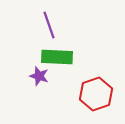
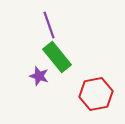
green rectangle: rotated 48 degrees clockwise
red hexagon: rotated 8 degrees clockwise
